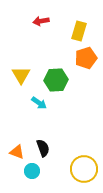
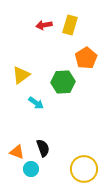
red arrow: moved 3 px right, 4 px down
yellow rectangle: moved 9 px left, 6 px up
orange pentagon: rotated 15 degrees counterclockwise
yellow triangle: rotated 24 degrees clockwise
green hexagon: moved 7 px right, 2 px down
cyan arrow: moved 3 px left
cyan circle: moved 1 px left, 2 px up
